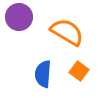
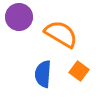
orange semicircle: moved 6 px left, 2 px down
